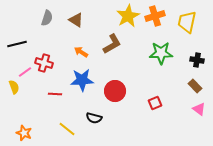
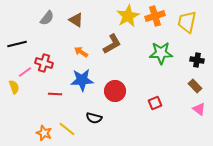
gray semicircle: rotated 21 degrees clockwise
orange star: moved 20 px right
